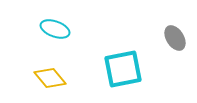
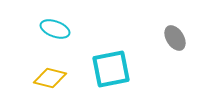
cyan square: moved 12 px left
yellow diamond: rotated 36 degrees counterclockwise
